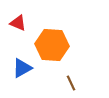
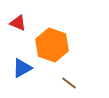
orange hexagon: rotated 16 degrees clockwise
brown line: moved 2 px left; rotated 28 degrees counterclockwise
